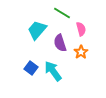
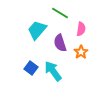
green line: moved 2 px left
pink semicircle: rotated 24 degrees clockwise
